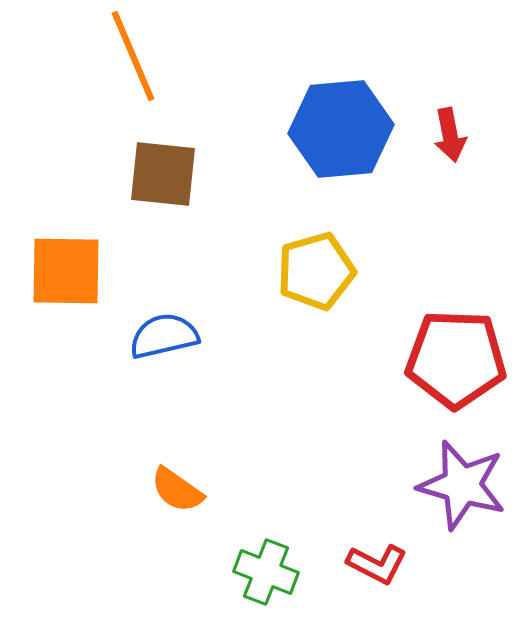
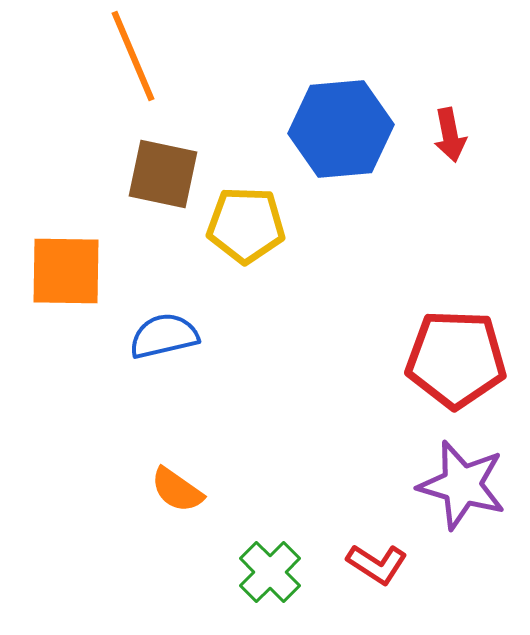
brown square: rotated 6 degrees clockwise
yellow pentagon: moved 70 px left, 46 px up; rotated 18 degrees clockwise
red L-shape: rotated 6 degrees clockwise
green cross: moved 4 px right; rotated 24 degrees clockwise
